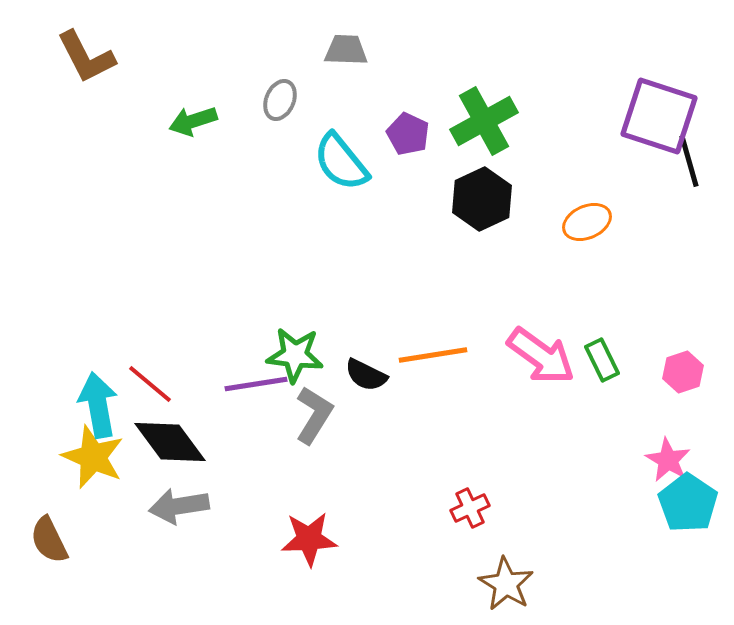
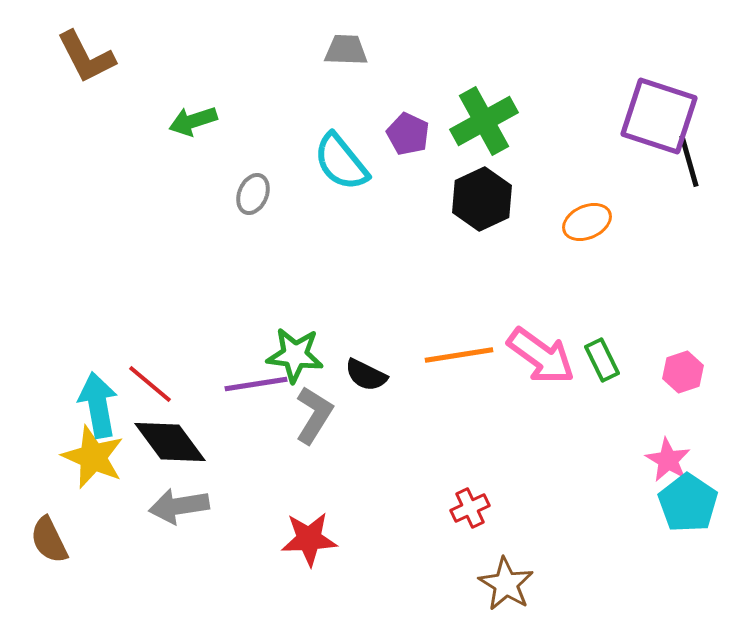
gray ellipse: moved 27 px left, 94 px down
orange line: moved 26 px right
